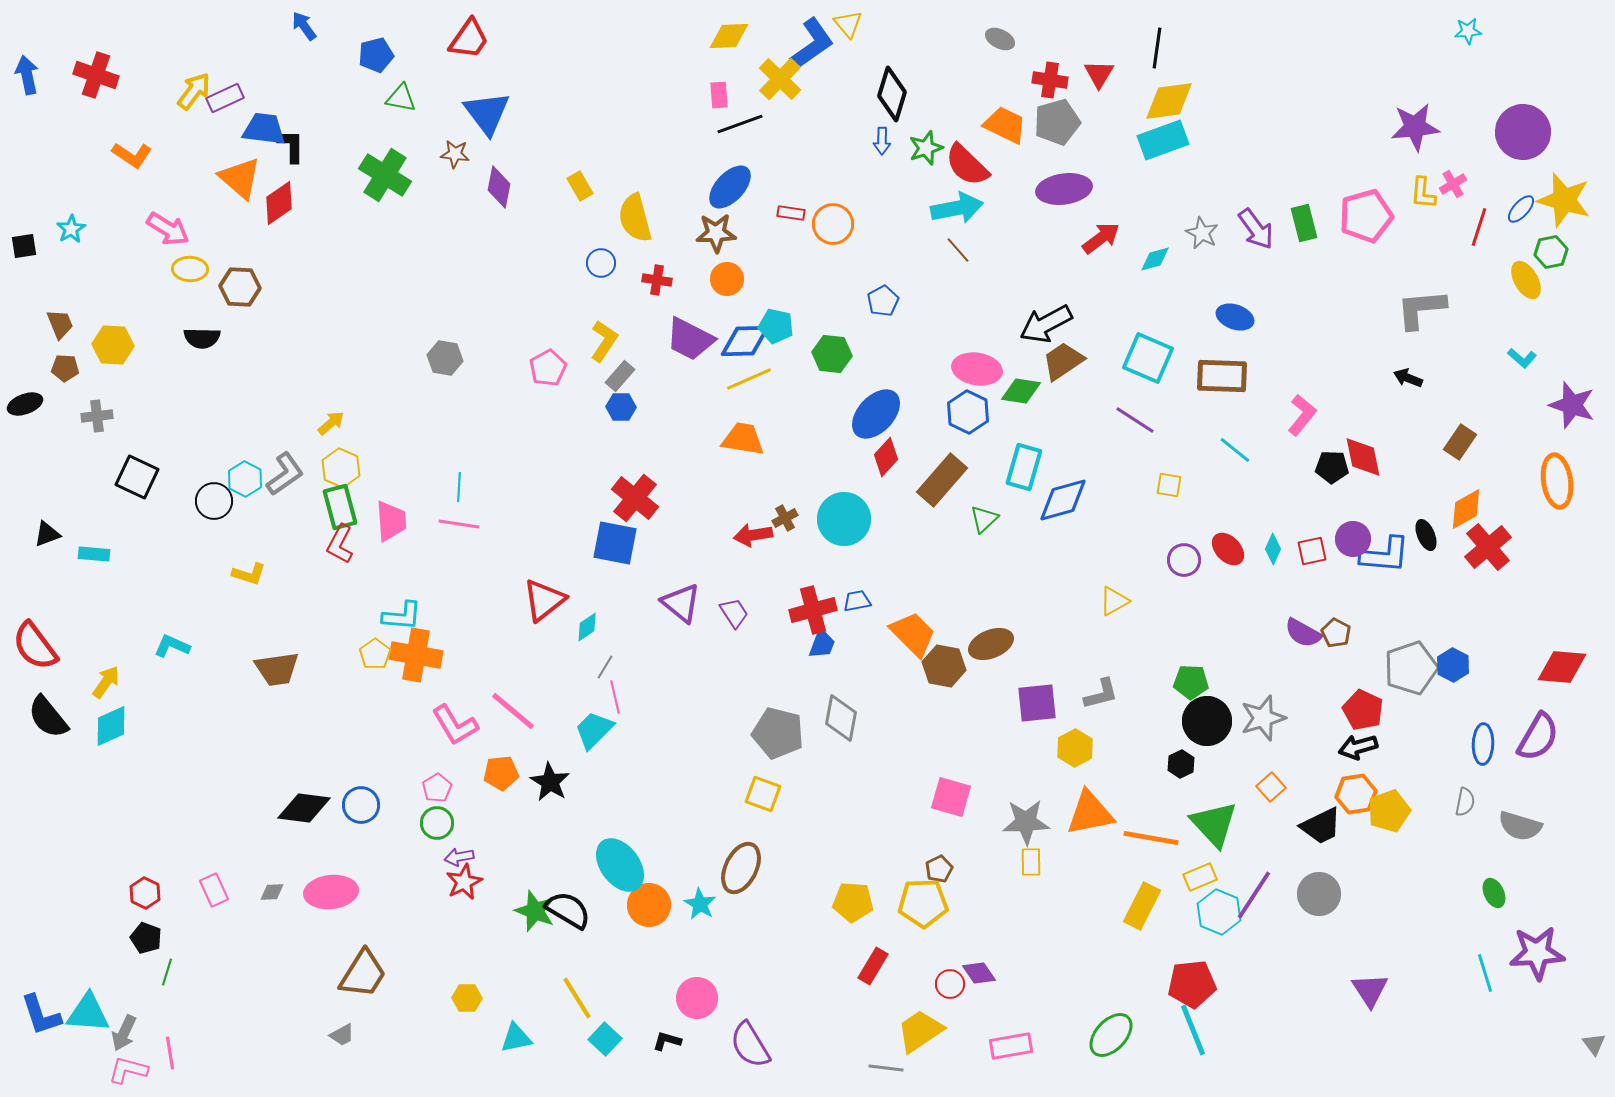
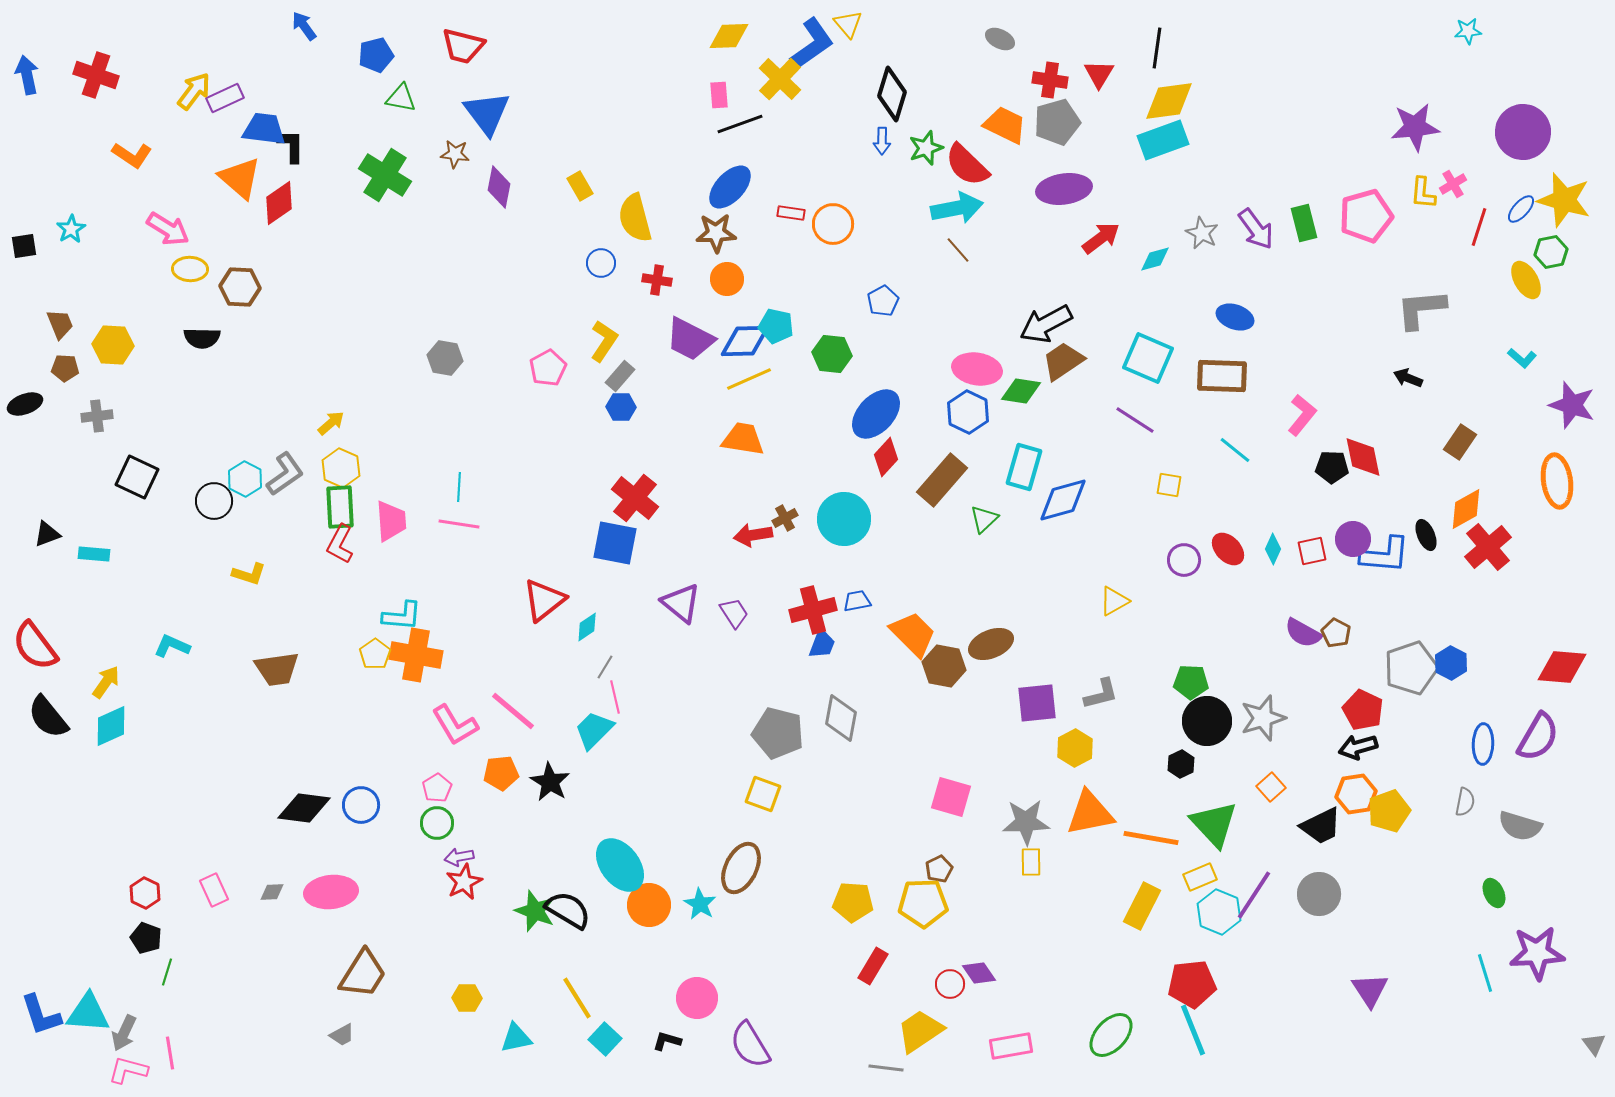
red trapezoid at (469, 39): moved 6 px left, 7 px down; rotated 69 degrees clockwise
green rectangle at (340, 507): rotated 12 degrees clockwise
blue hexagon at (1453, 665): moved 2 px left, 2 px up
